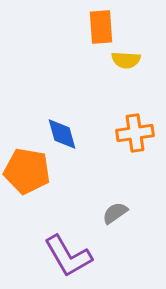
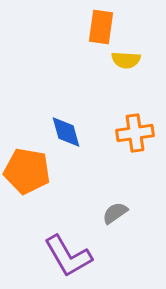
orange rectangle: rotated 12 degrees clockwise
blue diamond: moved 4 px right, 2 px up
